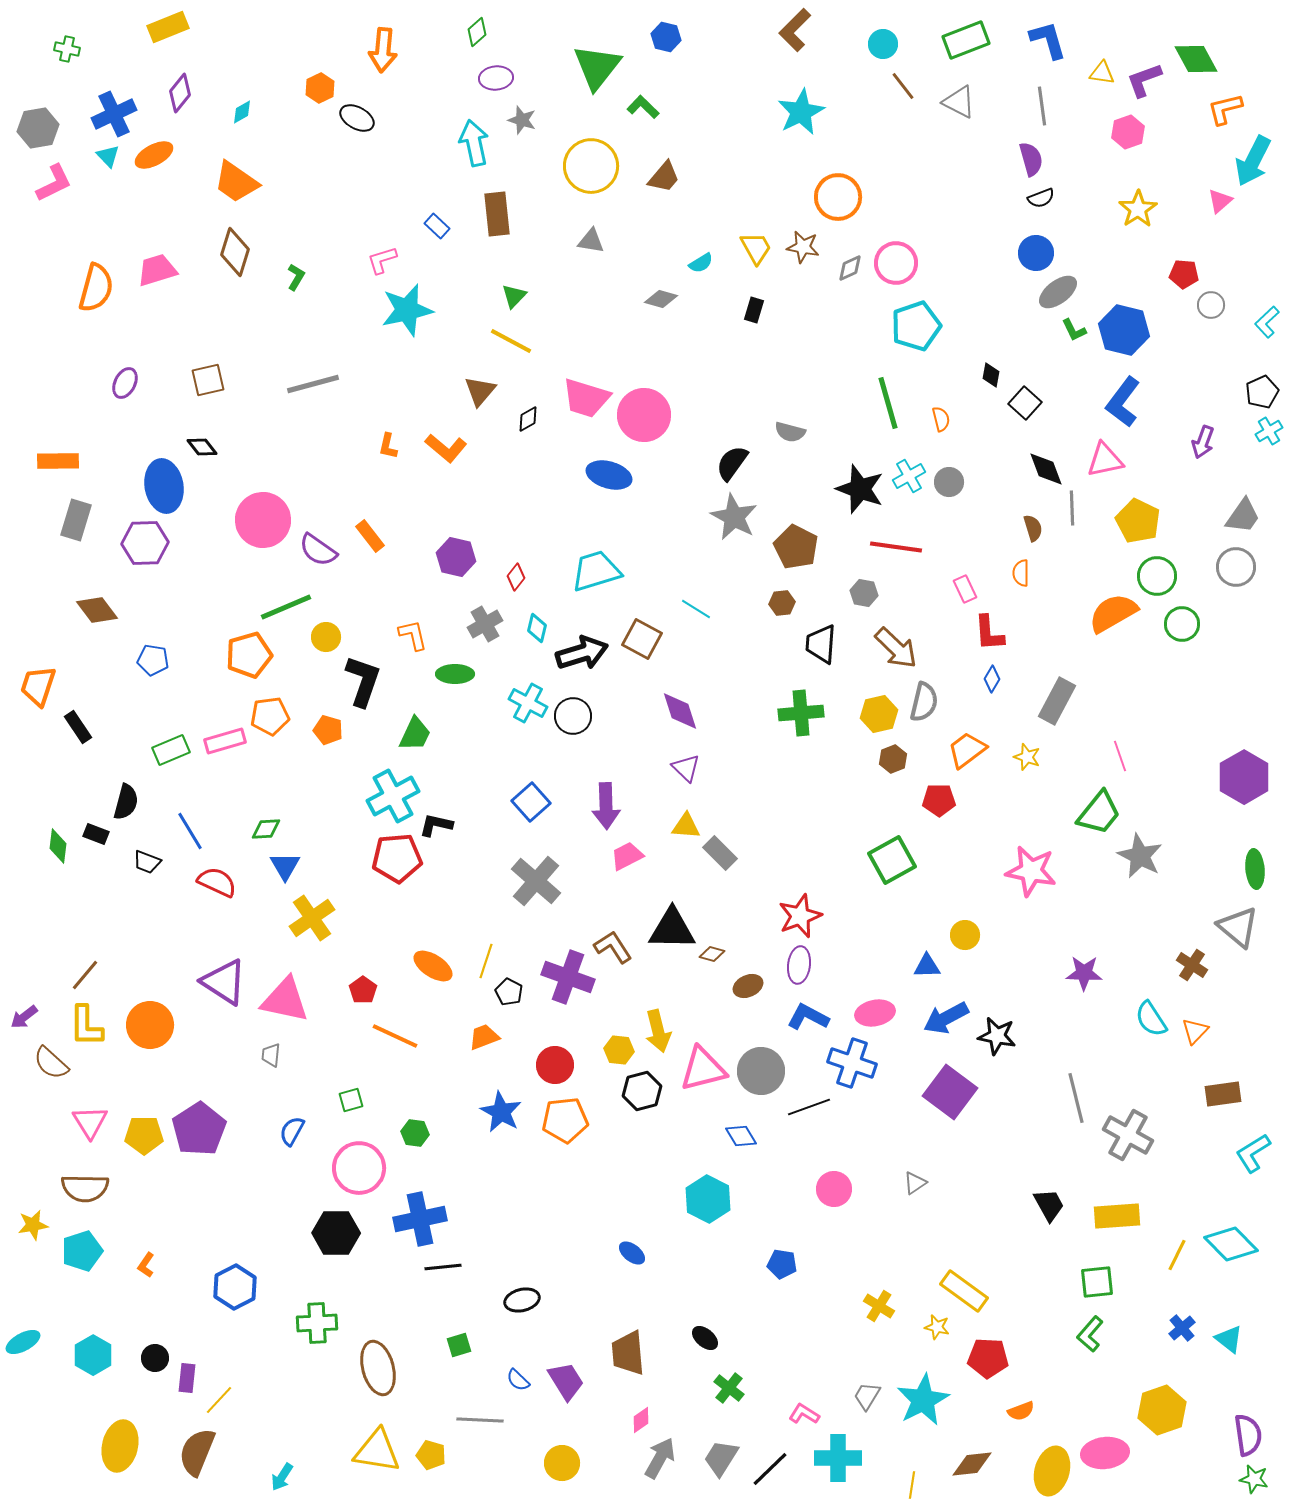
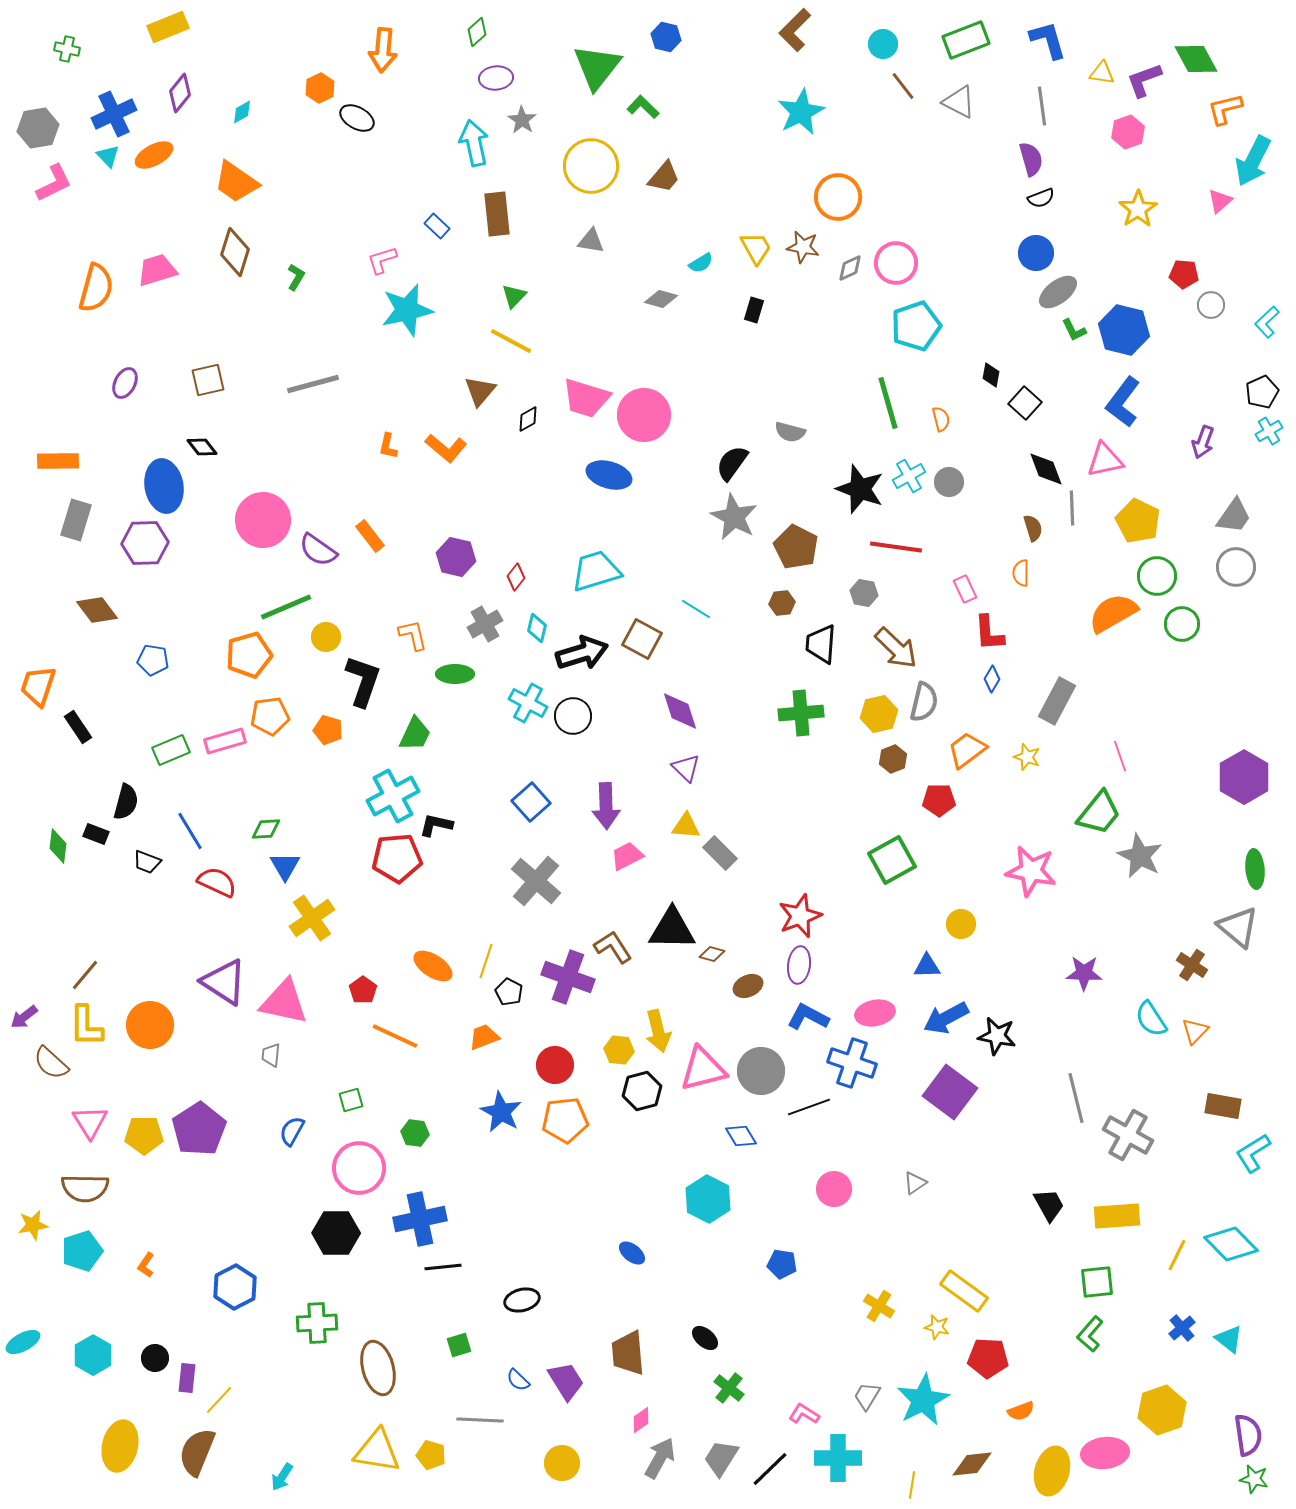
gray star at (522, 120): rotated 16 degrees clockwise
gray trapezoid at (1243, 516): moved 9 px left
yellow circle at (965, 935): moved 4 px left, 11 px up
pink triangle at (285, 1000): moved 1 px left, 2 px down
brown rectangle at (1223, 1094): moved 12 px down; rotated 18 degrees clockwise
